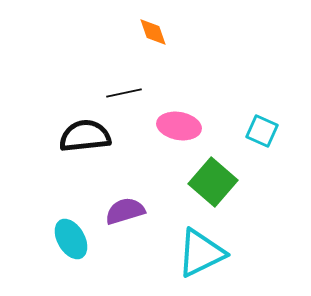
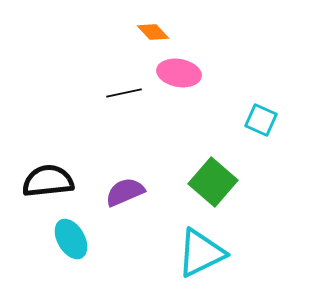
orange diamond: rotated 24 degrees counterclockwise
pink ellipse: moved 53 px up
cyan square: moved 1 px left, 11 px up
black semicircle: moved 37 px left, 45 px down
purple semicircle: moved 19 px up; rotated 6 degrees counterclockwise
